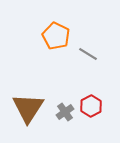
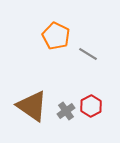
brown triangle: moved 4 px right, 2 px up; rotated 28 degrees counterclockwise
gray cross: moved 1 px right, 1 px up
